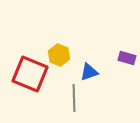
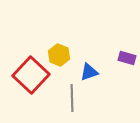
red square: moved 1 px right, 1 px down; rotated 21 degrees clockwise
gray line: moved 2 px left
